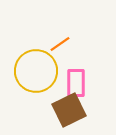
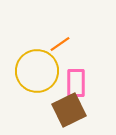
yellow circle: moved 1 px right
